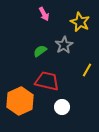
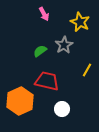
white circle: moved 2 px down
